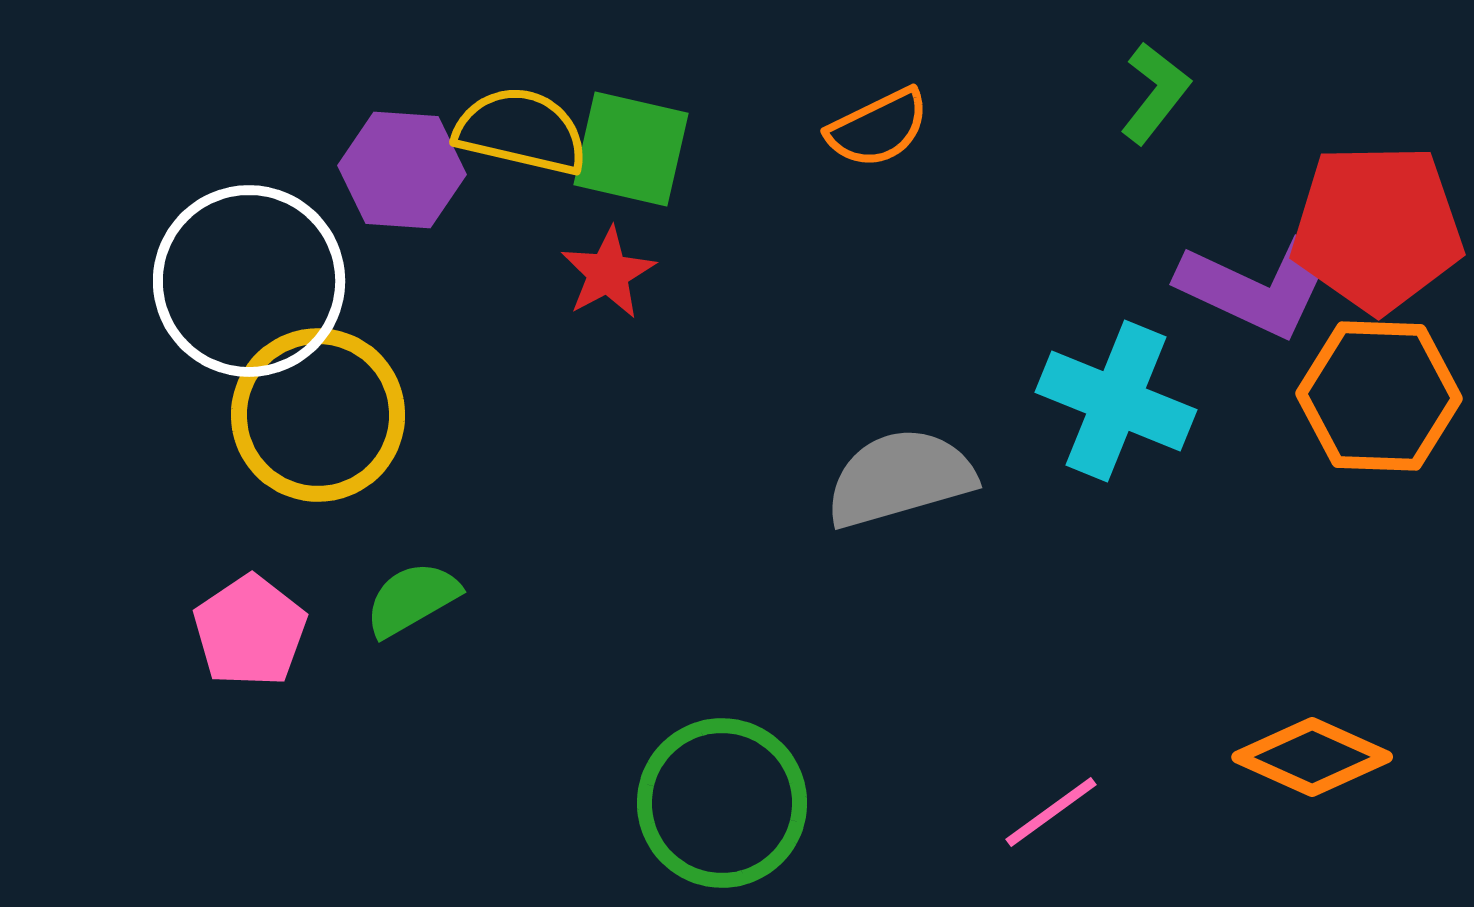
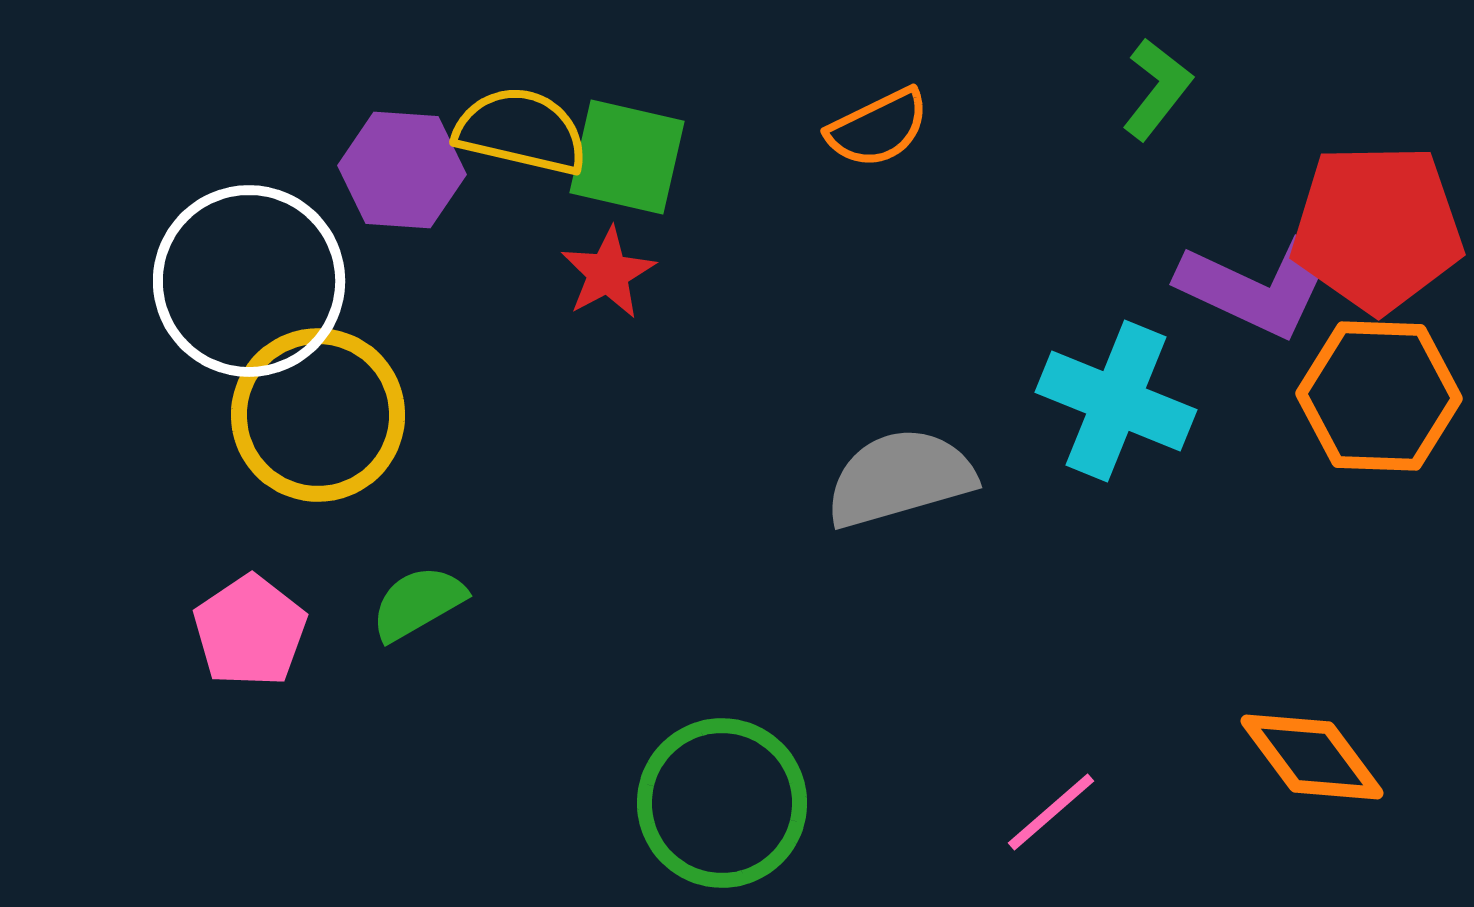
green L-shape: moved 2 px right, 4 px up
green square: moved 4 px left, 8 px down
green semicircle: moved 6 px right, 4 px down
orange diamond: rotated 29 degrees clockwise
pink line: rotated 5 degrees counterclockwise
